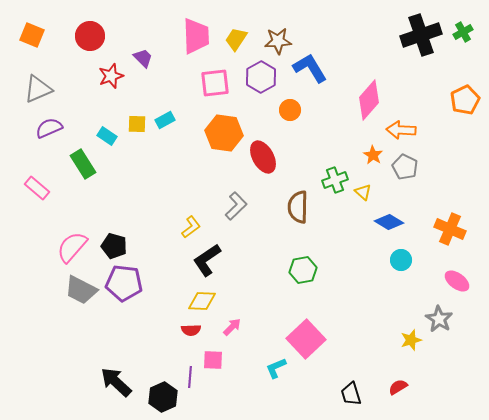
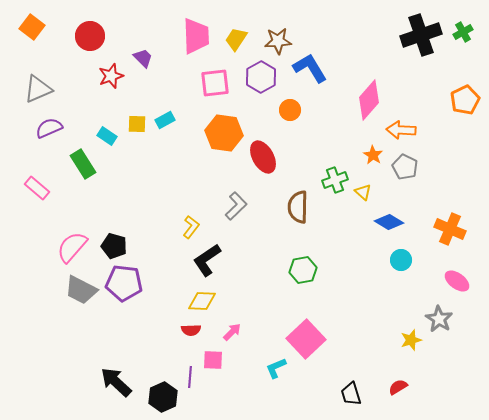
orange square at (32, 35): moved 8 px up; rotated 15 degrees clockwise
yellow L-shape at (191, 227): rotated 15 degrees counterclockwise
pink arrow at (232, 327): moved 5 px down
